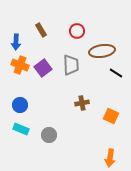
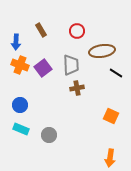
brown cross: moved 5 px left, 15 px up
